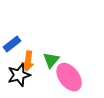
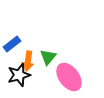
green triangle: moved 3 px left, 3 px up
